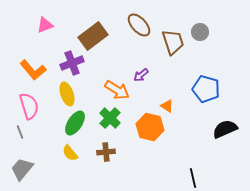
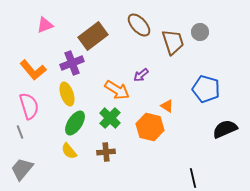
yellow semicircle: moved 1 px left, 2 px up
